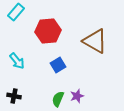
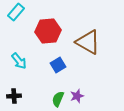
brown triangle: moved 7 px left, 1 px down
cyan arrow: moved 2 px right
black cross: rotated 16 degrees counterclockwise
